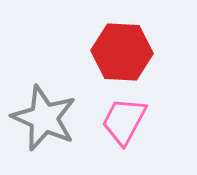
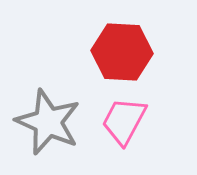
gray star: moved 4 px right, 4 px down
